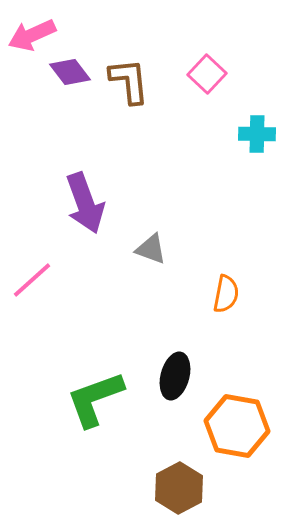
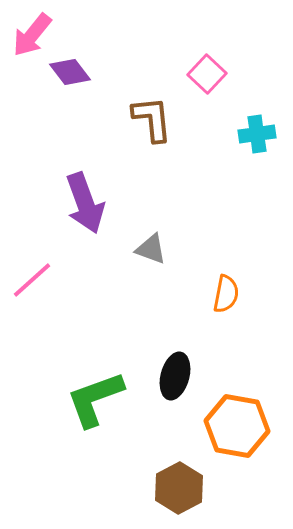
pink arrow: rotated 27 degrees counterclockwise
brown L-shape: moved 23 px right, 38 px down
cyan cross: rotated 9 degrees counterclockwise
